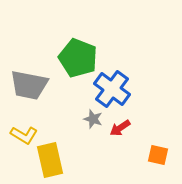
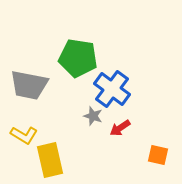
green pentagon: rotated 12 degrees counterclockwise
gray star: moved 3 px up
